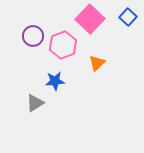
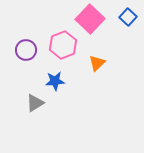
purple circle: moved 7 px left, 14 px down
